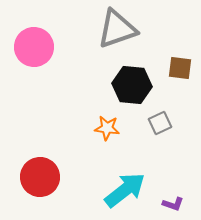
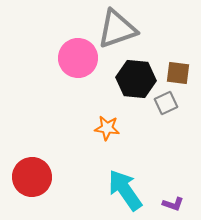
pink circle: moved 44 px right, 11 px down
brown square: moved 2 px left, 5 px down
black hexagon: moved 4 px right, 6 px up
gray square: moved 6 px right, 20 px up
red circle: moved 8 px left
cyan arrow: rotated 87 degrees counterclockwise
